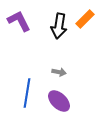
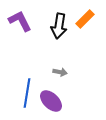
purple L-shape: moved 1 px right
gray arrow: moved 1 px right
purple ellipse: moved 8 px left
